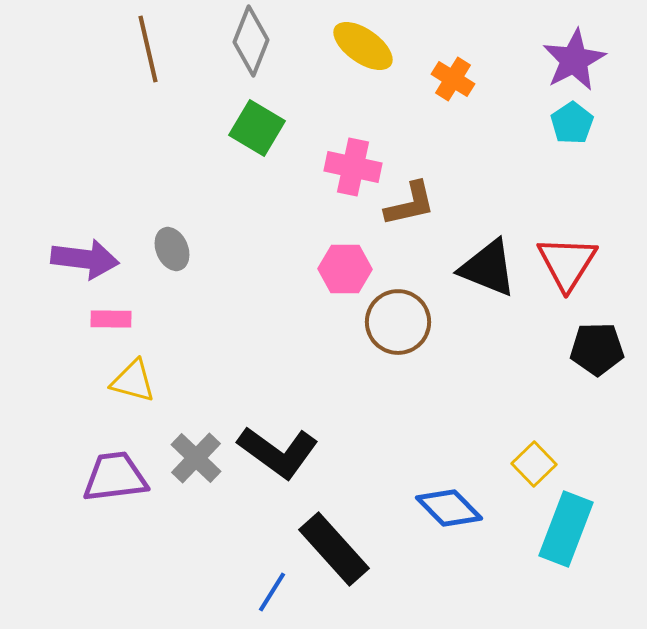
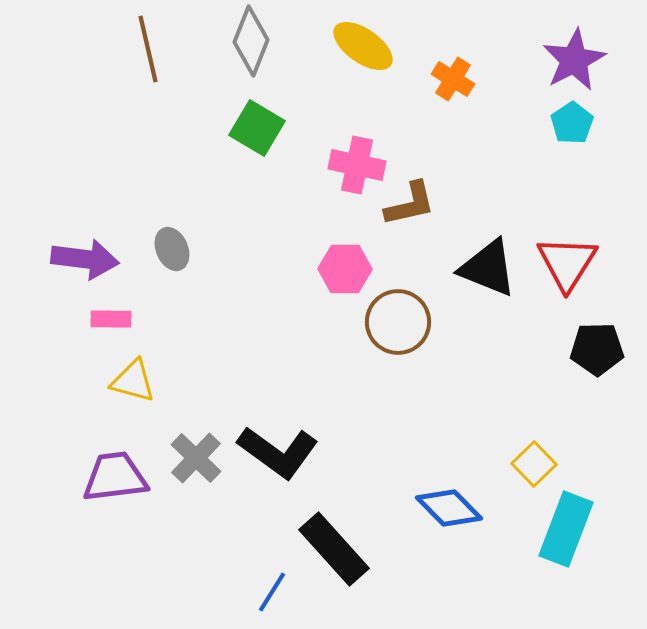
pink cross: moved 4 px right, 2 px up
